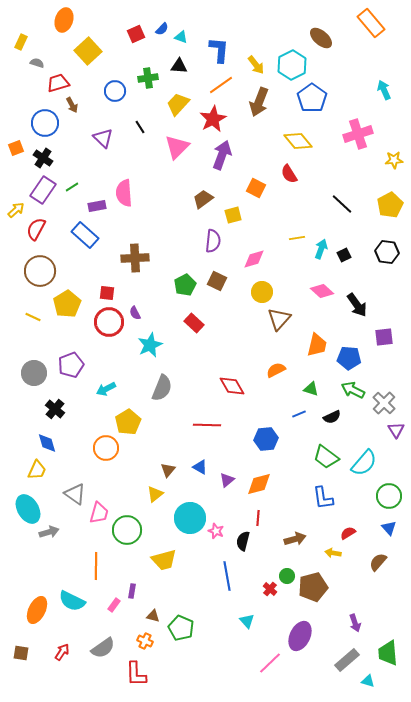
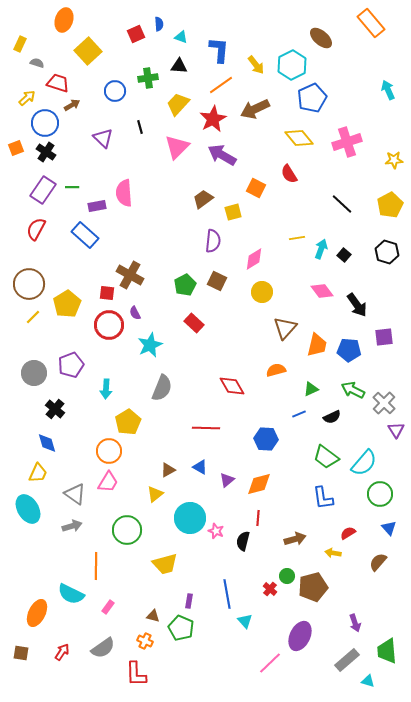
blue semicircle at (162, 29): moved 3 px left, 5 px up; rotated 48 degrees counterclockwise
yellow rectangle at (21, 42): moved 1 px left, 2 px down
red trapezoid at (58, 83): rotated 35 degrees clockwise
cyan arrow at (384, 90): moved 4 px right
blue pentagon at (312, 98): rotated 12 degrees clockwise
brown arrow at (259, 102): moved 4 px left, 7 px down; rotated 44 degrees clockwise
brown arrow at (72, 105): rotated 91 degrees counterclockwise
black line at (140, 127): rotated 16 degrees clockwise
pink cross at (358, 134): moved 11 px left, 8 px down
yellow diamond at (298, 141): moved 1 px right, 3 px up
purple arrow at (222, 155): rotated 80 degrees counterclockwise
black cross at (43, 158): moved 3 px right, 6 px up
green line at (72, 187): rotated 32 degrees clockwise
yellow arrow at (16, 210): moved 11 px right, 112 px up
yellow square at (233, 215): moved 3 px up
black hexagon at (387, 252): rotated 10 degrees clockwise
black square at (344, 255): rotated 24 degrees counterclockwise
brown cross at (135, 258): moved 5 px left, 17 px down; rotated 32 degrees clockwise
pink diamond at (254, 259): rotated 15 degrees counterclockwise
brown circle at (40, 271): moved 11 px left, 13 px down
pink diamond at (322, 291): rotated 10 degrees clockwise
yellow line at (33, 317): rotated 70 degrees counterclockwise
brown triangle at (279, 319): moved 6 px right, 9 px down
red circle at (109, 322): moved 3 px down
blue pentagon at (349, 358): moved 8 px up
orange semicircle at (276, 370): rotated 12 degrees clockwise
cyan arrow at (106, 389): rotated 60 degrees counterclockwise
green triangle at (311, 389): rotated 42 degrees counterclockwise
red line at (207, 425): moved 1 px left, 3 px down
blue hexagon at (266, 439): rotated 10 degrees clockwise
orange circle at (106, 448): moved 3 px right, 3 px down
yellow trapezoid at (37, 470): moved 1 px right, 3 px down
brown triangle at (168, 470): rotated 21 degrees clockwise
green circle at (389, 496): moved 9 px left, 2 px up
pink trapezoid at (99, 513): moved 9 px right, 31 px up; rotated 15 degrees clockwise
gray arrow at (49, 532): moved 23 px right, 6 px up
yellow trapezoid at (164, 560): moved 1 px right, 4 px down
blue line at (227, 576): moved 18 px down
purple rectangle at (132, 591): moved 57 px right, 10 px down
cyan semicircle at (72, 601): moved 1 px left, 7 px up
pink rectangle at (114, 605): moved 6 px left, 2 px down
orange ellipse at (37, 610): moved 3 px down
cyan triangle at (247, 621): moved 2 px left
green trapezoid at (388, 653): moved 1 px left, 2 px up
